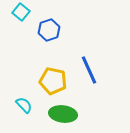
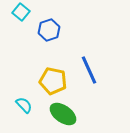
green ellipse: rotated 28 degrees clockwise
